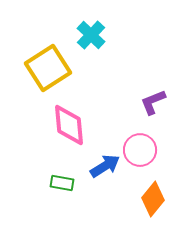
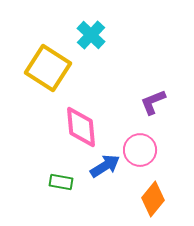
yellow square: rotated 24 degrees counterclockwise
pink diamond: moved 12 px right, 2 px down
green rectangle: moved 1 px left, 1 px up
